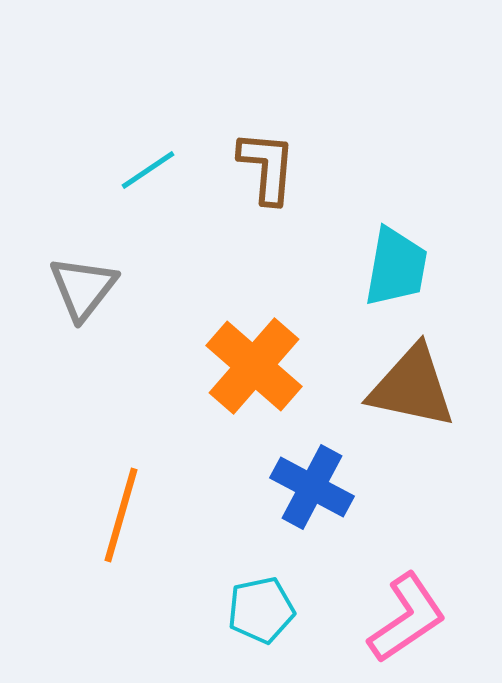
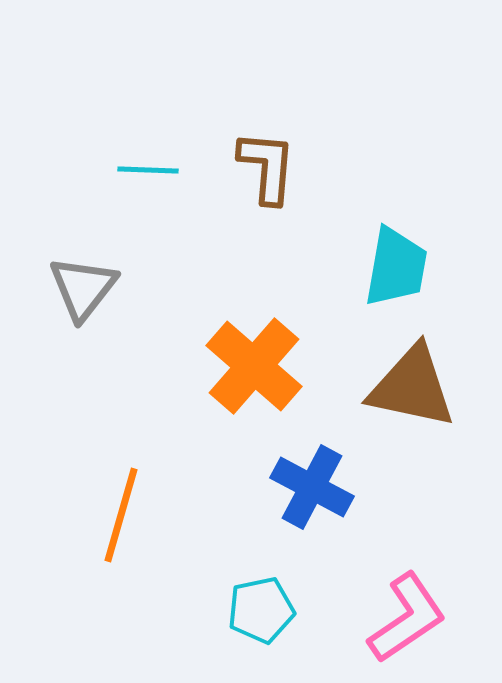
cyan line: rotated 36 degrees clockwise
